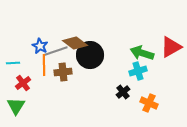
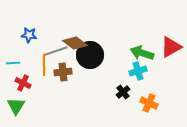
blue star: moved 11 px left, 11 px up; rotated 21 degrees counterclockwise
red cross: rotated 28 degrees counterclockwise
